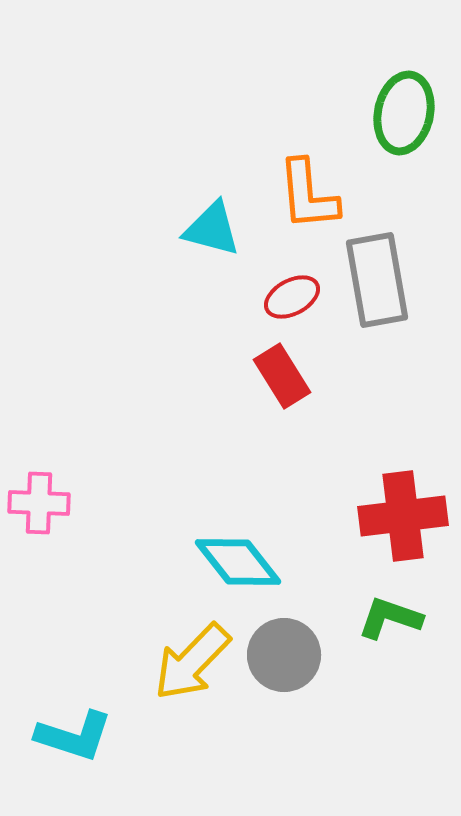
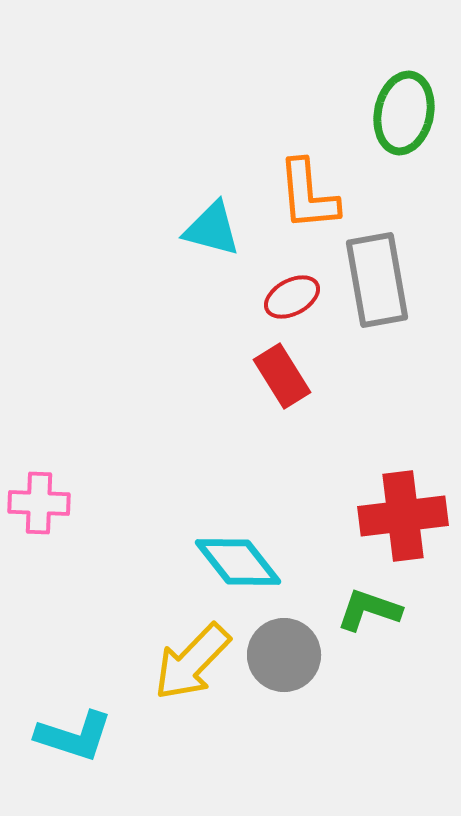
green L-shape: moved 21 px left, 8 px up
